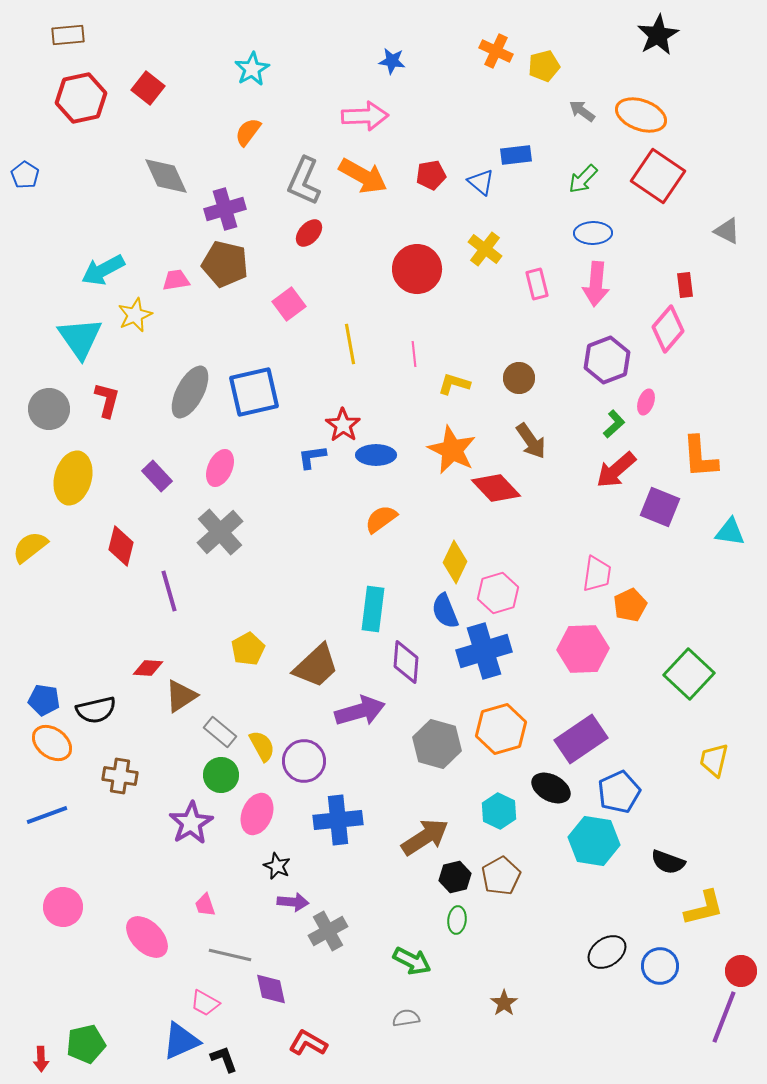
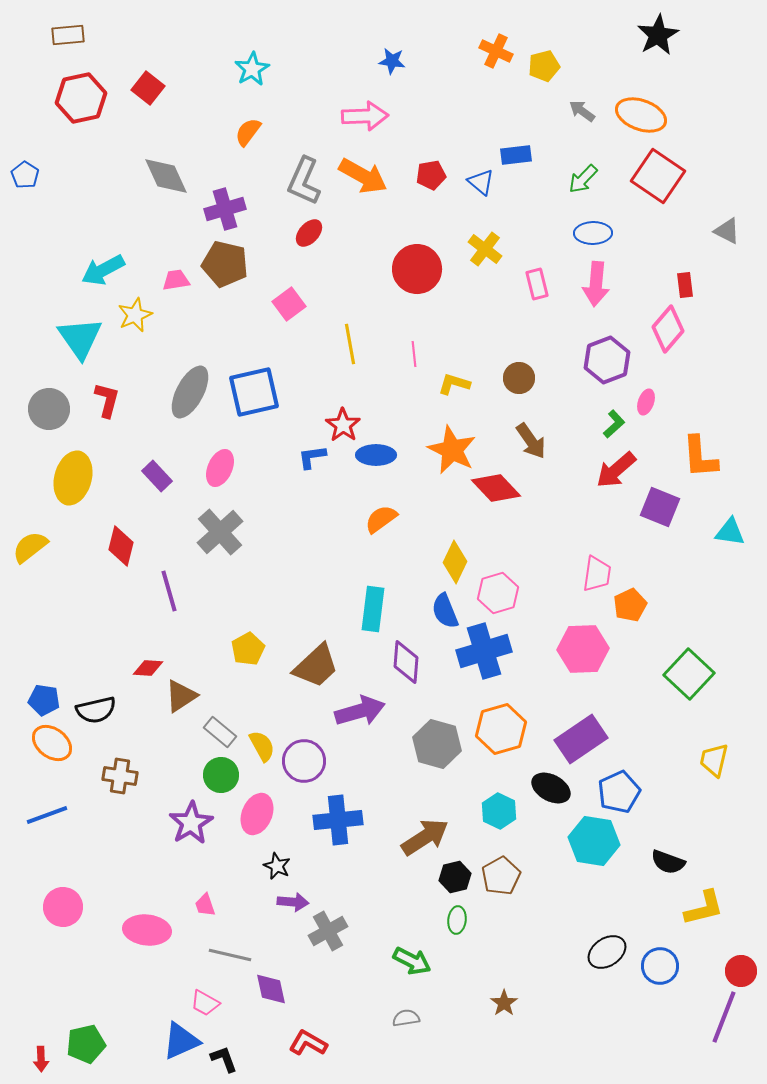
pink ellipse at (147, 937): moved 7 px up; rotated 39 degrees counterclockwise
